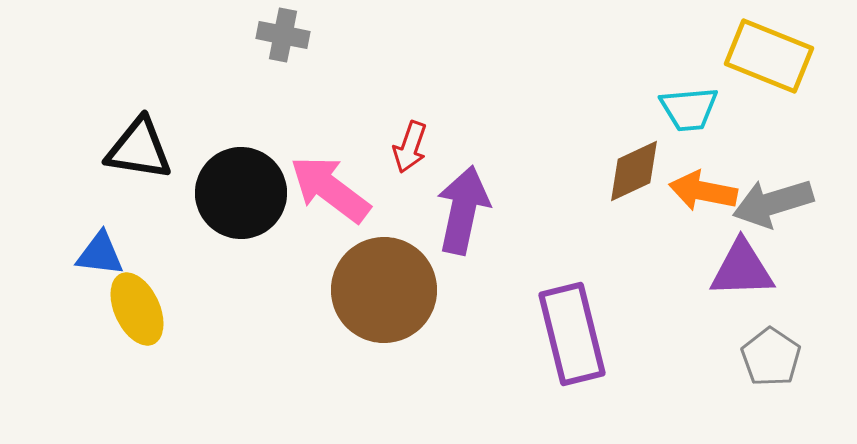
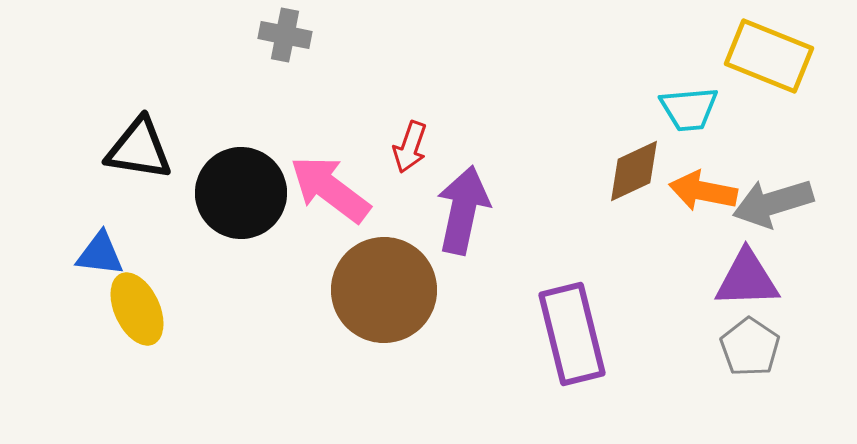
gray cross: moved 2 px right
purple triangle: moved 5 px right, 10 px down
gray pentagon: moved 21 px left, 10 px up
